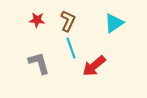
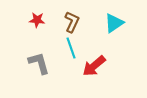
brown L-shape: moved 4 px right, 1 px down
